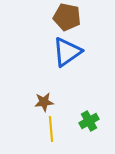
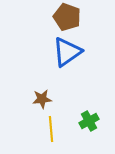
brown pentagon: rotated 8 degrees clockwise
brown star: moved 2 px left, 3 px up
